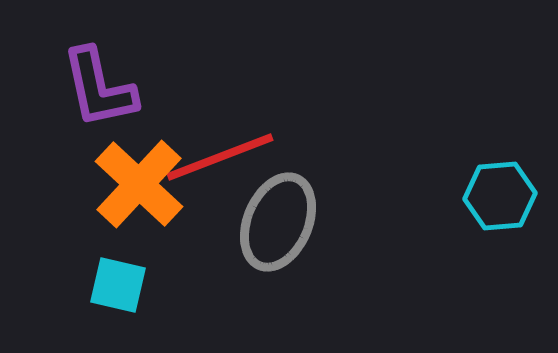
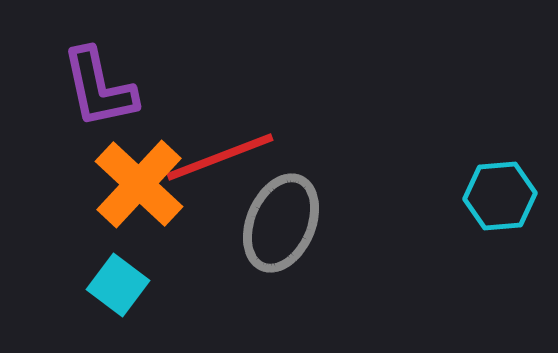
gray ellipse: moved 3 px right, 1 px down
cyan square: rotated 24 degrees clockwise
